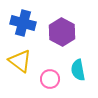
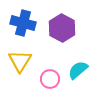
purple hexagon: moved 4 px up
yellow triangle: rotated 25 degrees clockwise
cyan semicircle: rotated 60 degrees clockwise
